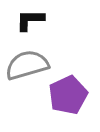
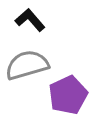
black L-shape: rotated 48 degrees clockwise
